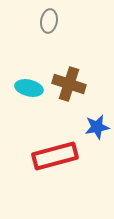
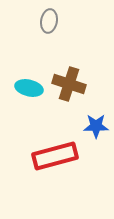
blue star: moved 1 px left, 1 px up; rotated 10 degrees clockwise
